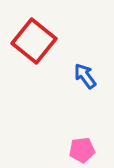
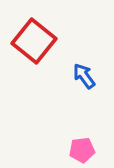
blue arrow: moved 1 px left
